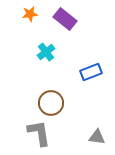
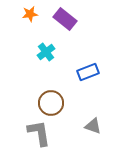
blue rectangle: moved 3 px left
gray triangle: moved 4 px left, 11 px up; rotated 12 degrees clockwise
